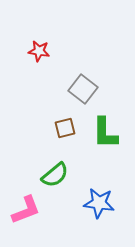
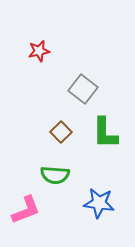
red star: rotated 20 degrees counterclockwise
brown square: moved 4 px left, 4 px down; rotated 30 degrees counterclockwise
green semicircle: rotated 44 degrees clockwise
